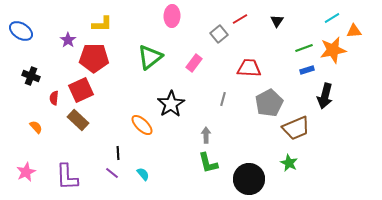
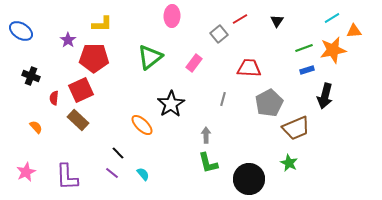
black line: rotated 40 degrees counterclockwise
